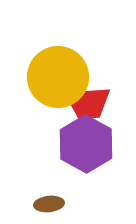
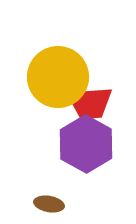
red trapezoid: moved 2 px right
brown ellipse: rotated 16 degrees clockwise
